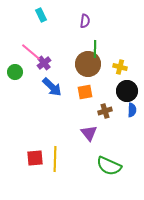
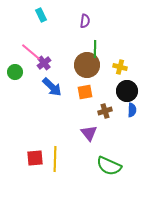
brown circle: moved 1 px left, 1 px down
